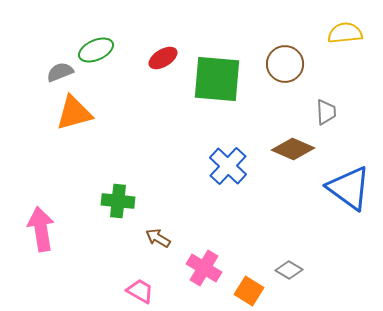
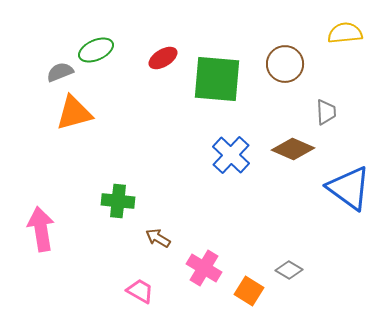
blue cross: moved 3 px right, 11 px up
